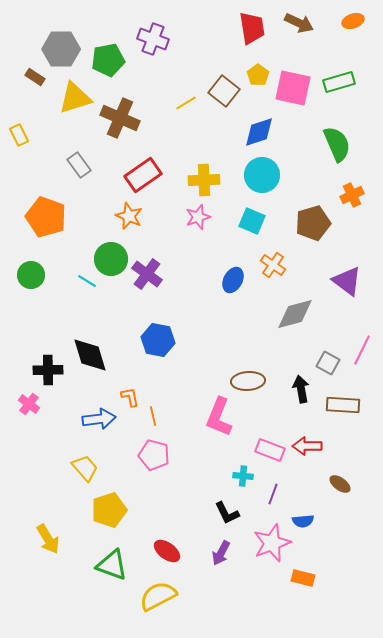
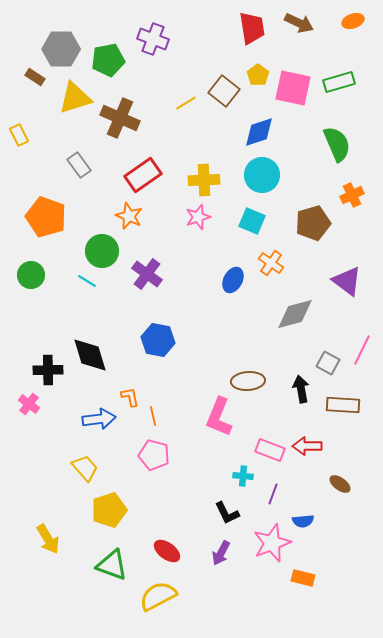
green circle at (111, 259): moved 9 px left, 8 px up
orange cross at (273, 265): moved 2 px left, 2 px up
